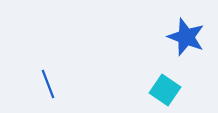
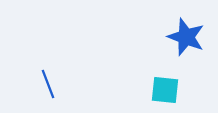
cyan square: rotated 28 degrees counterclockwise
